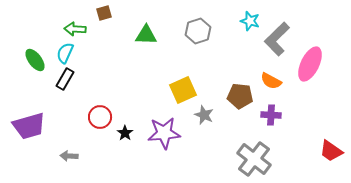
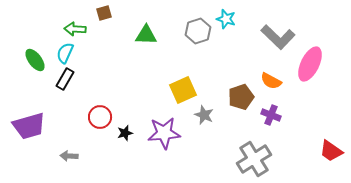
cyan star: moved 24 px left, 2 px up
gray L-shape: moved 1 px right, 2 px up; rotated 92 degrees counterclockwise
brown pentagon: moved 1 px right, 1 px down; rotated 25 degrees counterclockwise
purple cross: rotated 18 degrees clockwise
black star: rotated 21 degrees clockwise
gray cross: rotated 20 degrees clockwise
